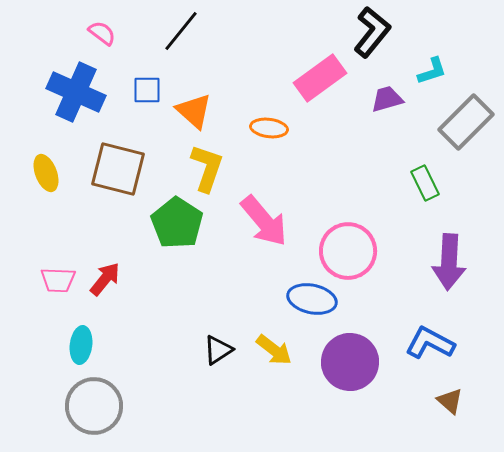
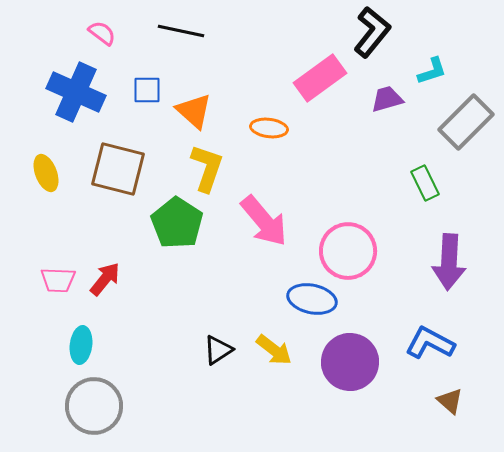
black line: rotated 63 degrees clockwise
